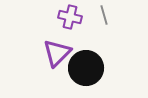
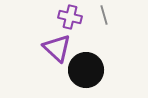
purple triangle: moved 5 px up; rotated 32 degrees counterclockwise
black circle: moved 2 px down
